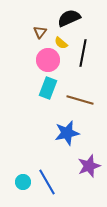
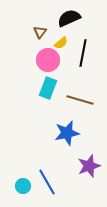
yellow semicircle: rotated 80 degrees counterclockwise
cyan circle: moved 4 px down
